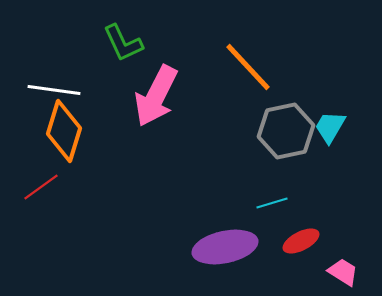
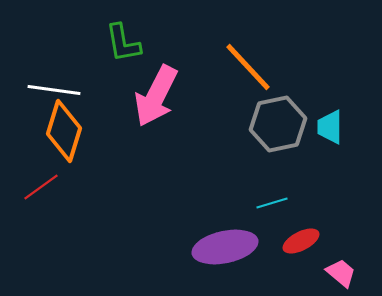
green L-shape: rotated 15 degrees clockwise
cyan trapezoid: rotated 30 degrees counterclockwise
gray hexagon: moved 8 px left, 7 px up
pink trapezoid: moved 2 px left, 1 px down; rotated 8 degrees clockwise
